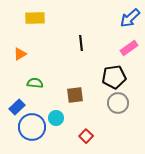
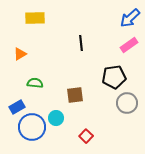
pink rectangle: moved 3 px up
gray circle: moved 9 px right
blue rectangle: rotated 14 degrees clockwise
